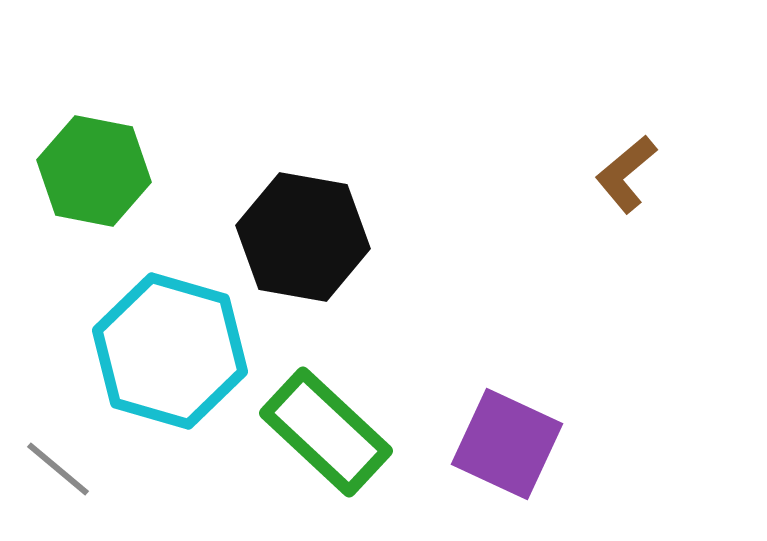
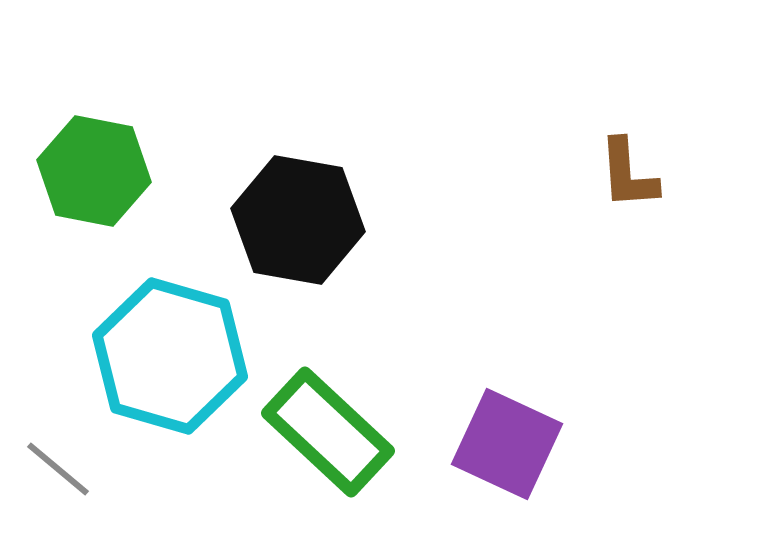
brown L-shape: moved 2 px right; rotated 54 degrees counterclockwise
black hexagon: moved 5 px left, 17 px up
cyan hexagon: moved 5 px down
green rectangle: moved 2 px right
